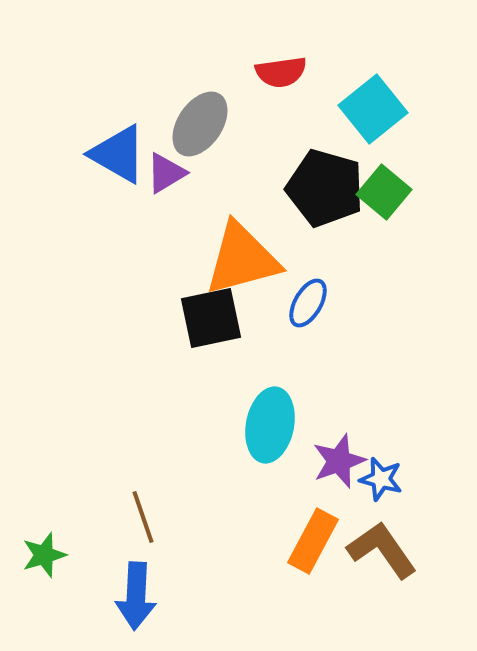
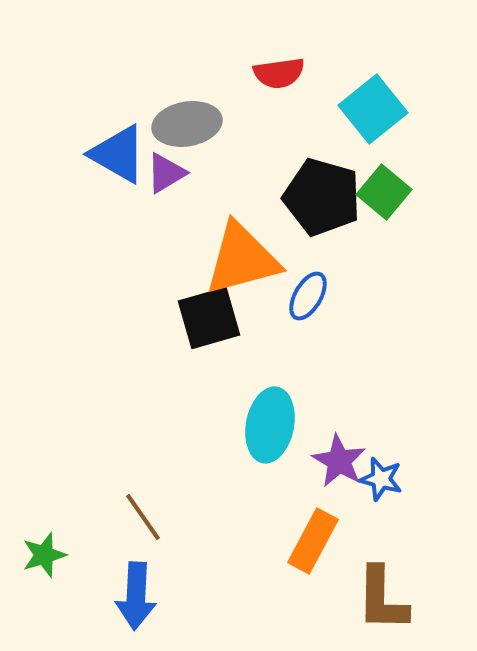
red semicircle: moved 2 px left, 1 px down
gray ellipse: moved 13 px left; rotated 46 degrees clockwise
black pentagon: moved 3 px left, 9 px down
blue ellipse: moved 7 px up
black square: moved 2 px left; rotated 4 degrees counterclockwise
purple star: rotated 22 degrees counterclockwise
brown line: rotated 16 degrees counterclockwise
brown L-shape: moved 49 px down; rotated 144 degrees counterclockwise
